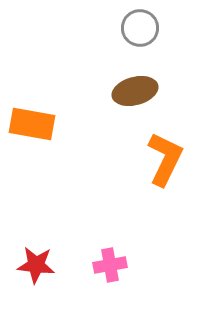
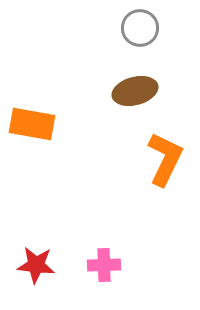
pink cross: moved 6 px left; rotated 8 degrees clockwise
